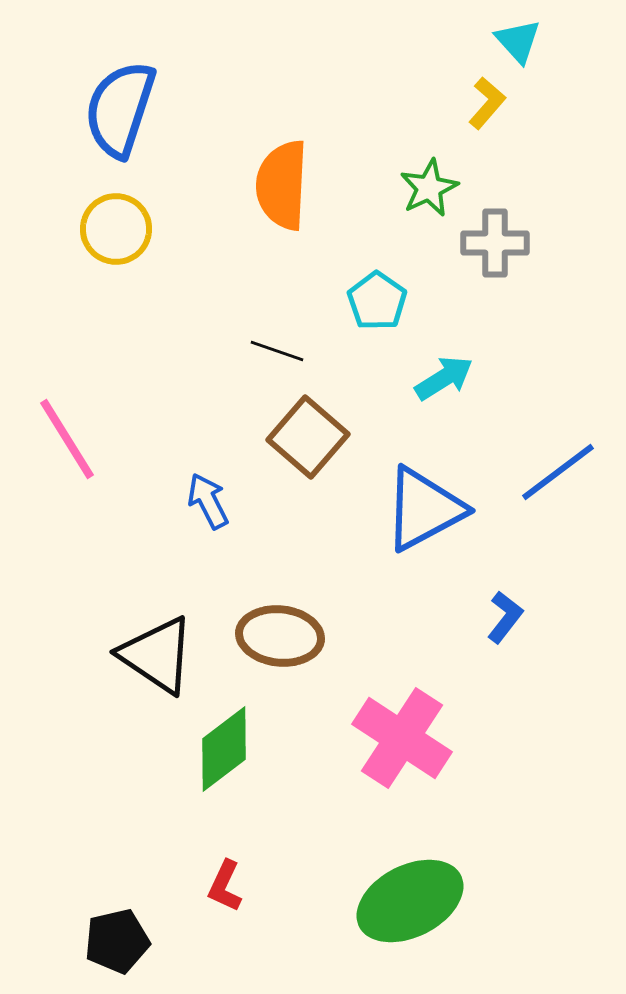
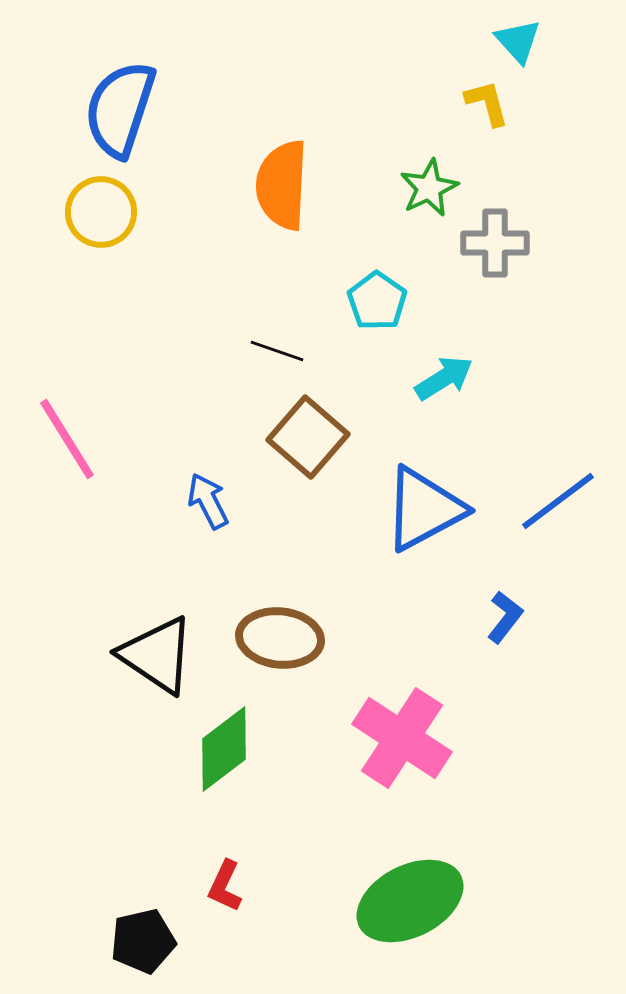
yellow L-shape: rotated 56 degrees counterclockwise
yellow circle: moved 15 px left, 17 px up
blue line: moved 29 px down
brown ellipse: moved 2 px down
black pentagon: moved 26 px right
